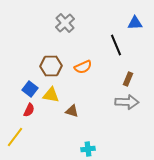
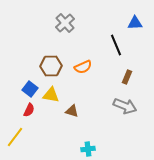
brown rectangle: moved 1 px left, 2 px up
gray arrow: moved 2 px left, 4 px down; rotated 20 degrees clockwise
